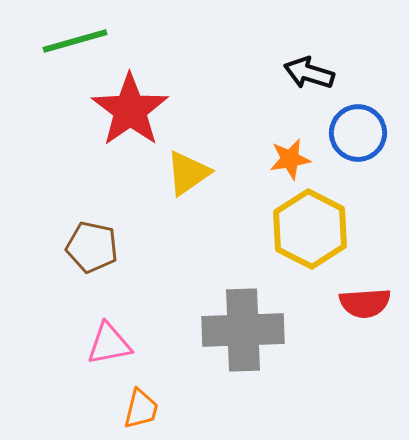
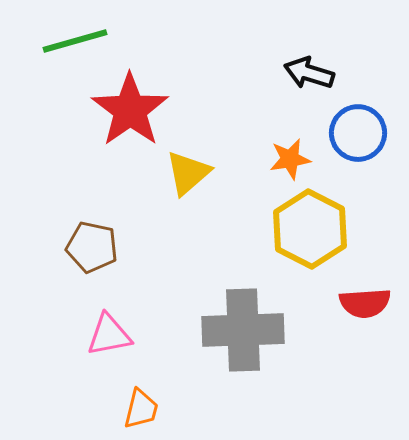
yellow triangle: rotated 6 degrees counterclockwise
pink triangle: moved 9 px up
